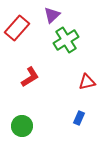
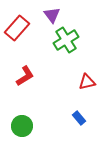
purple triangle: rotated 24 degrees counterclockwise
red L-shape: moved 5 px left, 1 px up
blue rectangle: rotated 64 degrees counterclockwise
